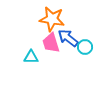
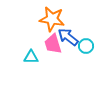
blue arrow: moved 1 px up
pink trapezoid: moved 2 px right, 1 px down
cyan circle: moved 1 px right, 1 px up
